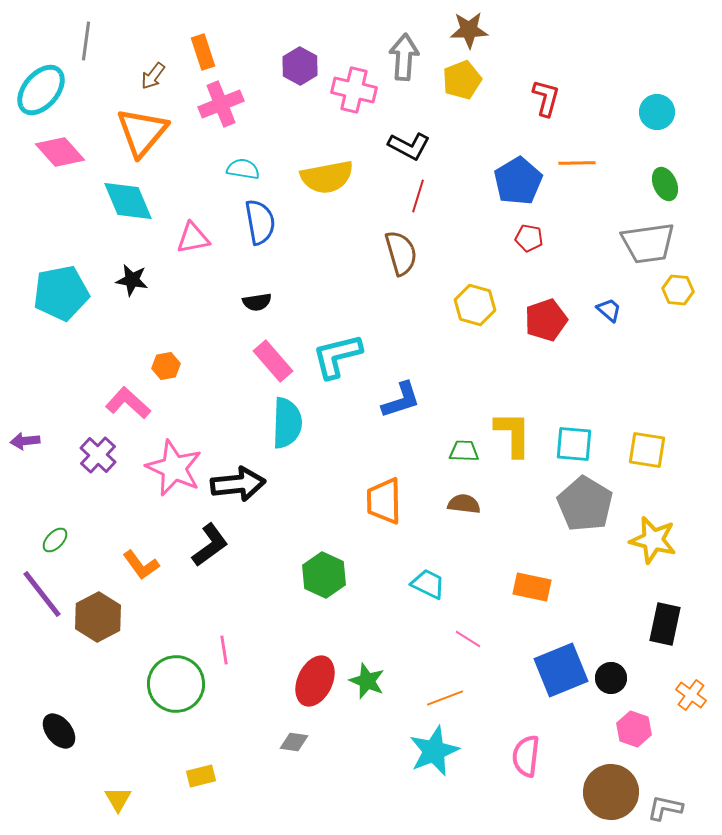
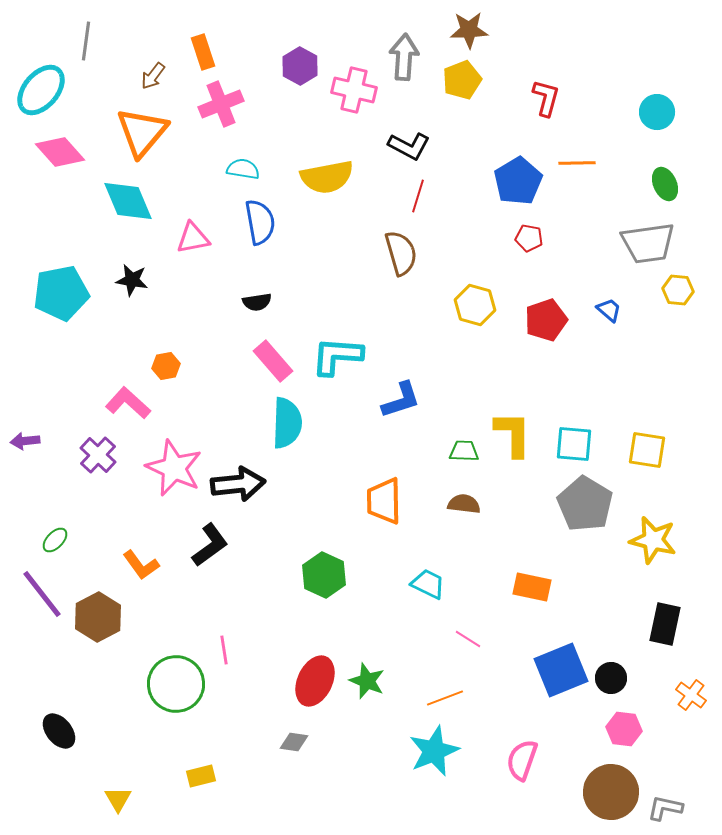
cyan L-shape at (337, 356): rotated 18 degrees clockwise
pink hexagon at (634, 729): moved 10 px left; rotated 12 degrees counterclockwise
pink semicircle at (526, 756): moved 4 px left, 4 px down; rotated 12 degrees clockwise
